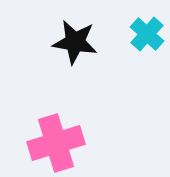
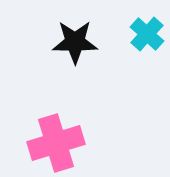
black star: rotated 9 degrees counterclockwise
